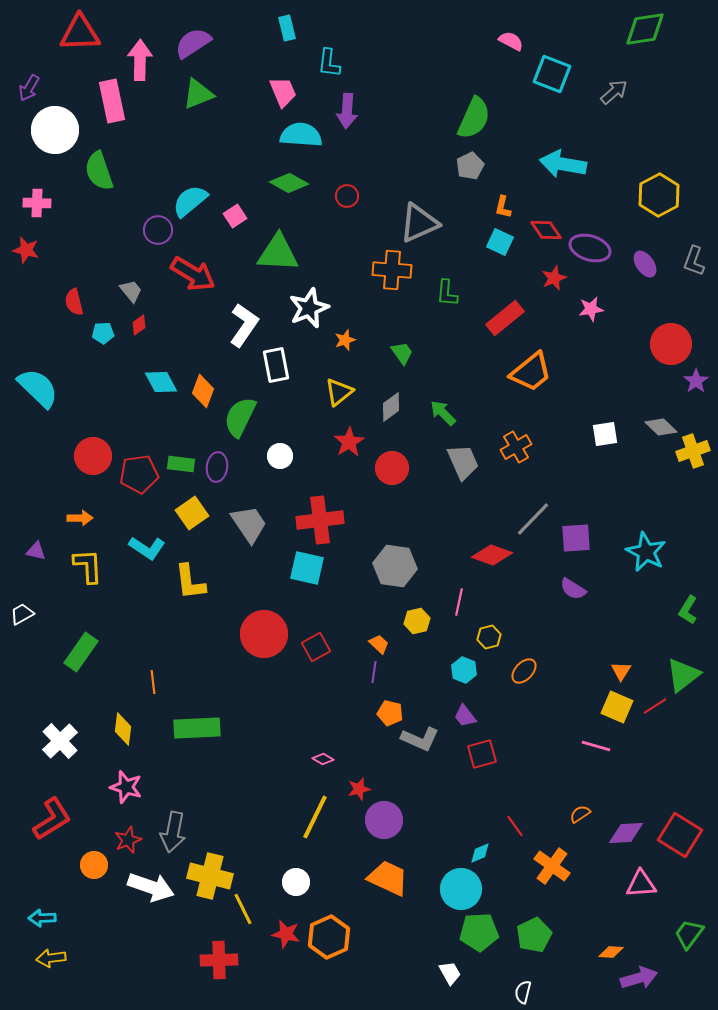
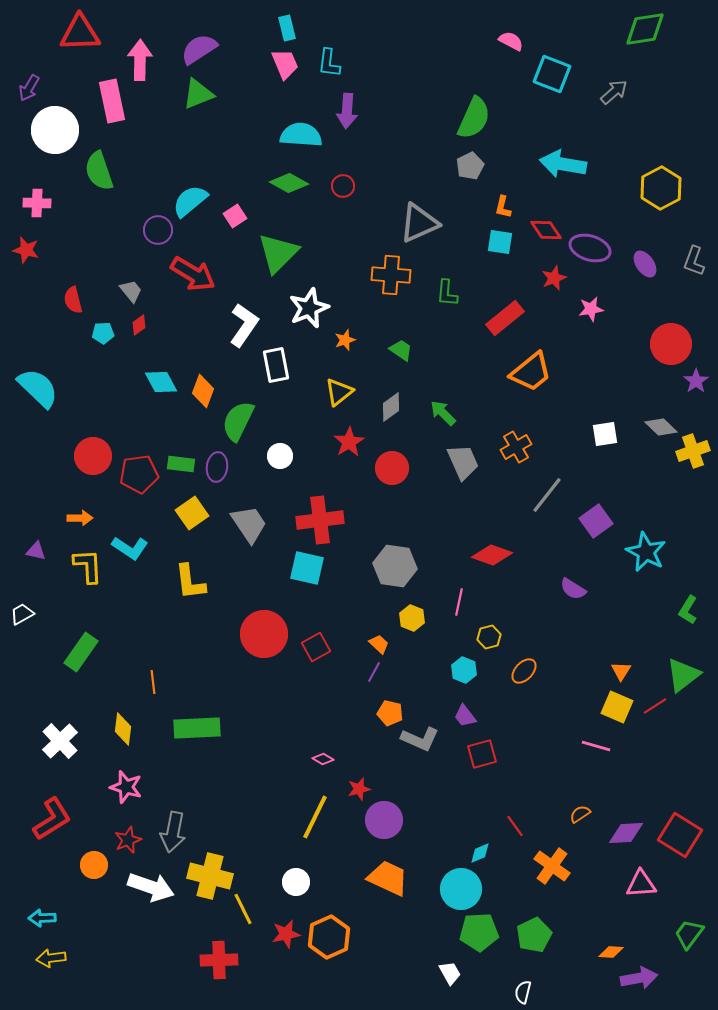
purple semicircle at (193, 43): moved 6 px right, 6 px down
pink trapezoid at (283, 92): moved 2 px right, 28 px up
yellow hexagon at (659, 195): moved 2 px right, 7 px up
red circle at (347, 196): moved 4 px left, 10 px up
cyan square at (500, 242): rotated 16 degrees counterclockwise
green triangle at (278, 253): rotated 48 degrees counterclockwise
orange cross at (392, 270): moved 1 px left, 5 px down
red semicircle at (74, 302): moved 1 px left, 2 px up
green trapezoid at (402, 353): moved 1 px left, 3 px up; rotated 20 degrees counterclockwise
green semicircle at (240, 417): moved 2 px left, 4 px down
gray line at (533, 519): moved 14 px right, 24 px up; rotated 6 degrees counterclockwise
purple square at (576, 538): moved 20 px right, 17 px up; rotated 32 degrees counterclockwise
cyan L-shape at (147, 548): moved 17 px left
yellow hexagon at (417, 621): moved 5 px left, 3 px up; rotated 25 degrees counterclockwise
purple line at (374, 672): rotated 20 degrees clockwise
red star at (286, 934): rotated 24 degrees counterclockwise
purple arrow at (639, 978): rotated 6 degrees clockwise
